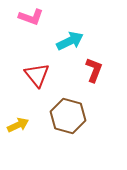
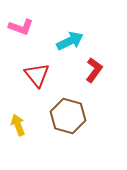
pink L-shape: moved 10 px left, 10 px down
red L-shape: rotated 15 degrees clockwise
yellow arrow: rotated 85 degrees counterclockwise
